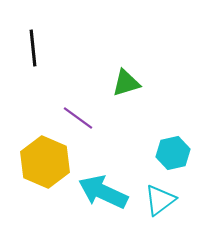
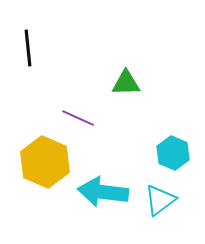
black line: moved 5 px left
green triangle: rotated 16 degrees clockwise
purple line: rotated 12 degrees counterclockwise
cyan hexagon: rotated 24 degrees counterclockwise
cyan arrow: rotated 18 degrees counterclockwise
